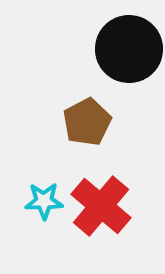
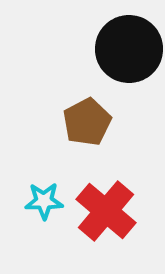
red cross: moved 5 px right, 5 px down
